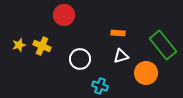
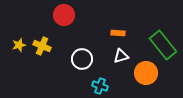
white circle: moved 2 px right
